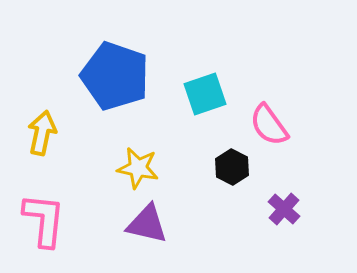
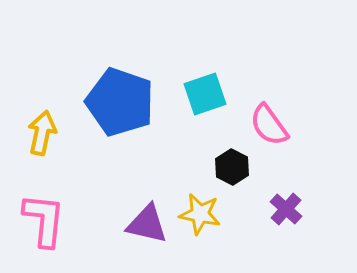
blue pentagon: moved 5 px right, 26 px down
yellow star: moved 62 px right, 46 px down
purple cross: moved 2 px right
